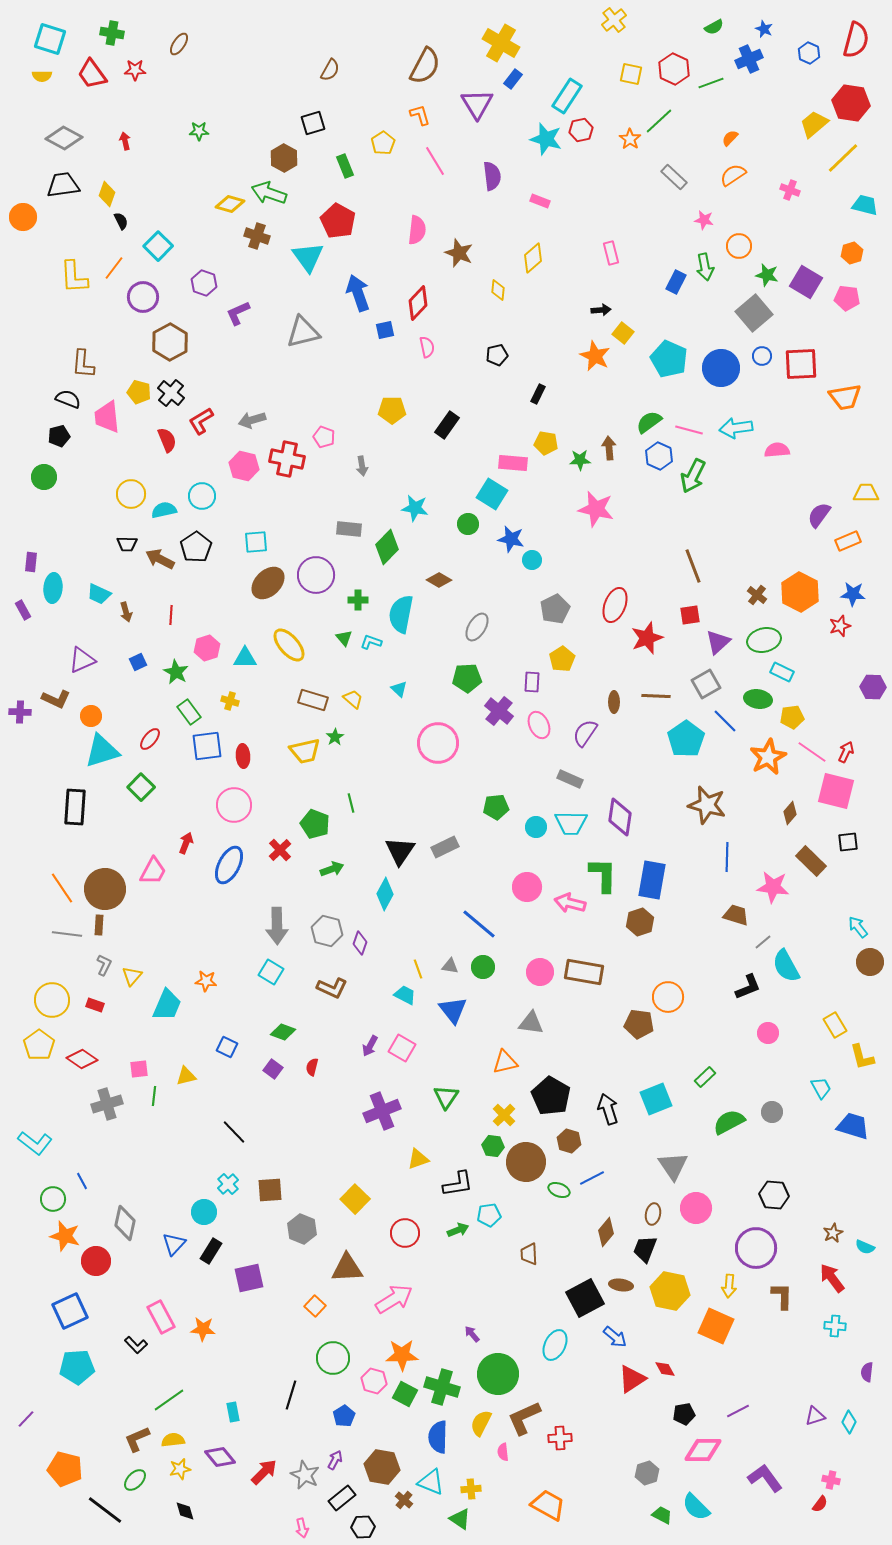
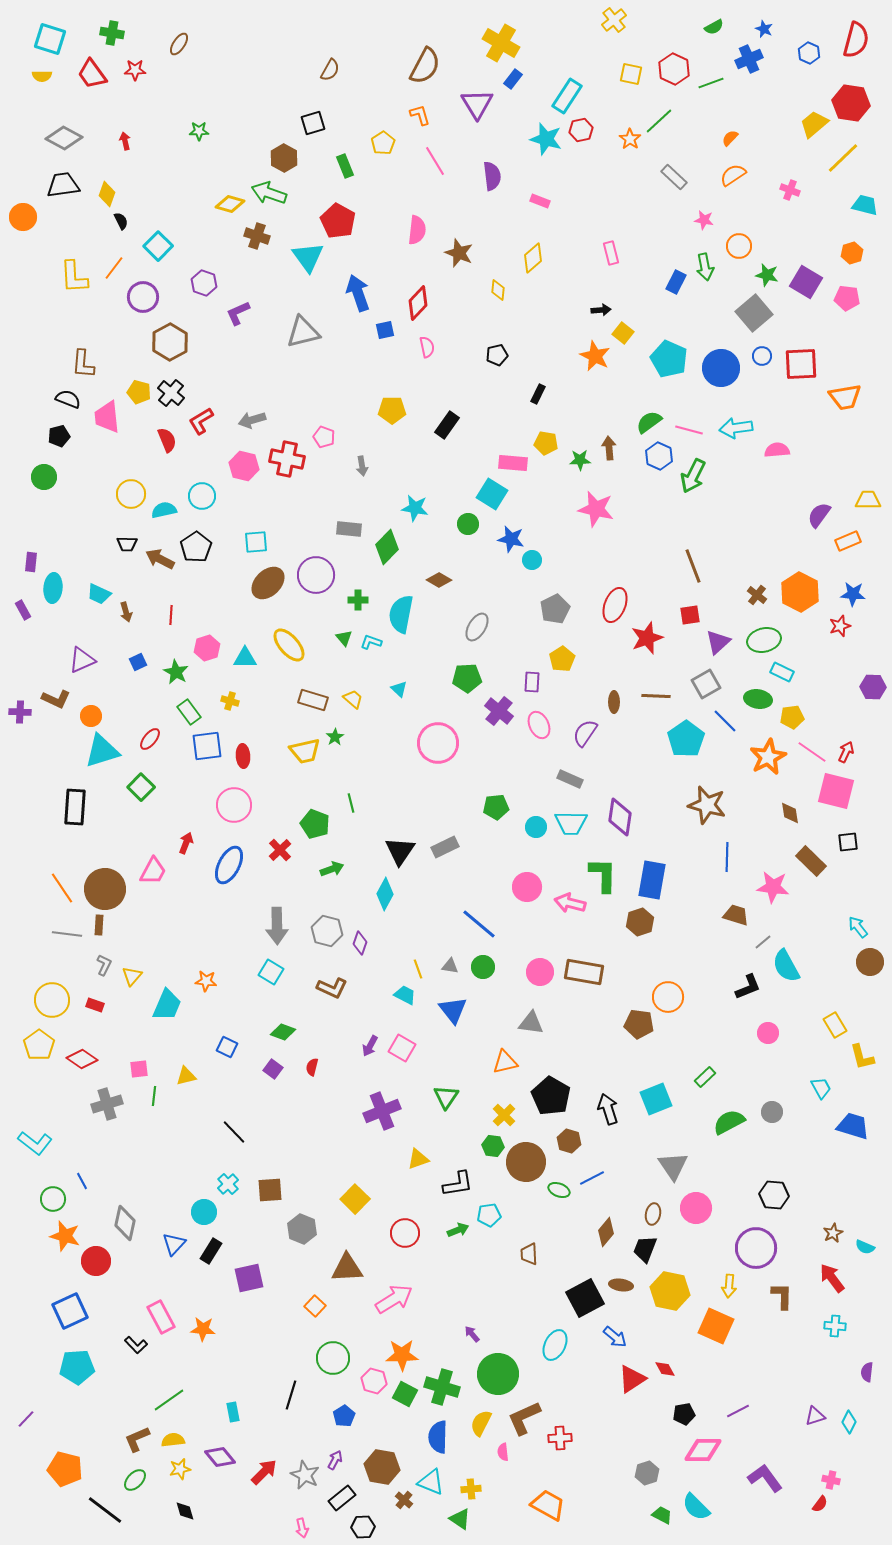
yellow trapezoid at (866, 493): moved 2 px right, 7 px down
brown diamond at (790, 813): rotated 50 degrees counterclockwise
